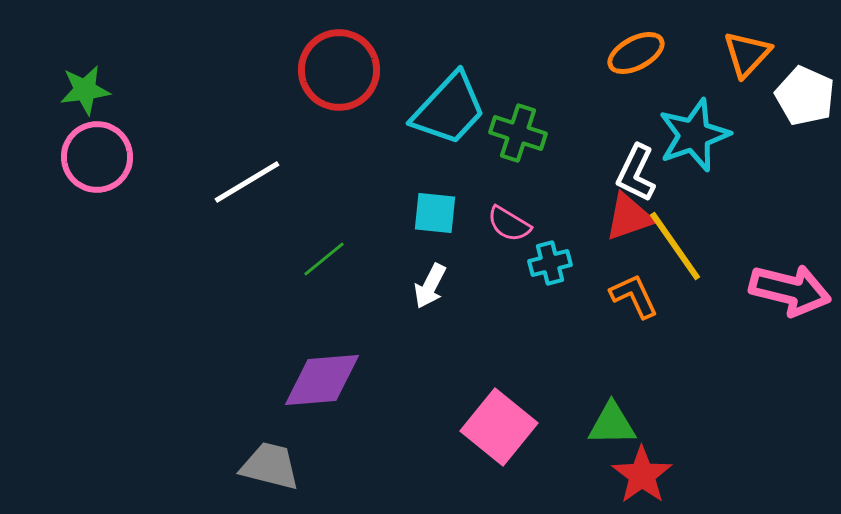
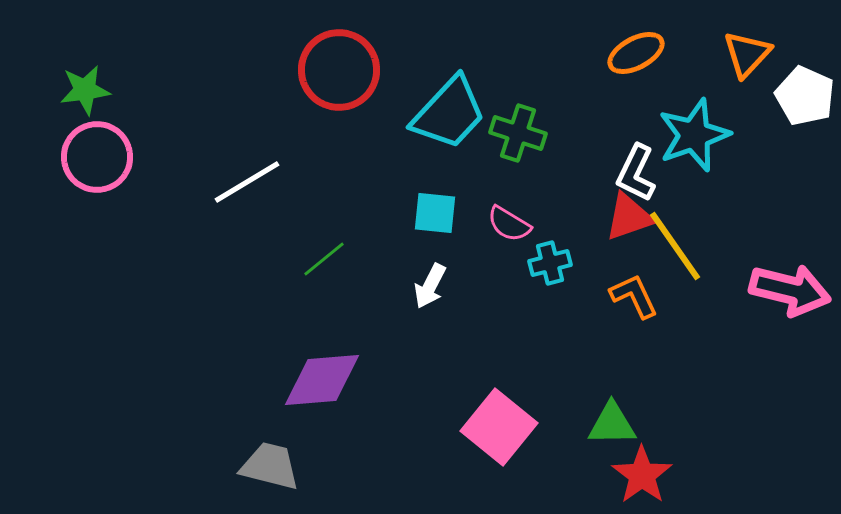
cyan trapezoid: moved 4 px down
